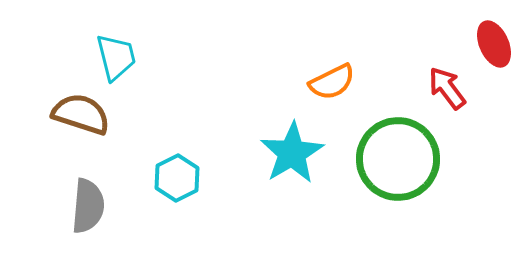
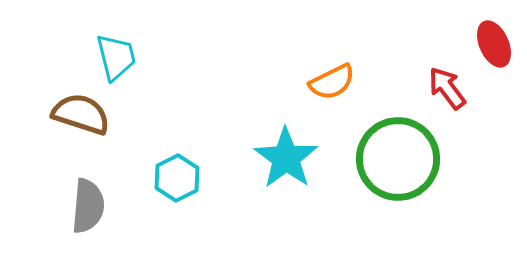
cyan star: moved 6 px left, 5 px down; rotated 6 degrees counterclockwise
